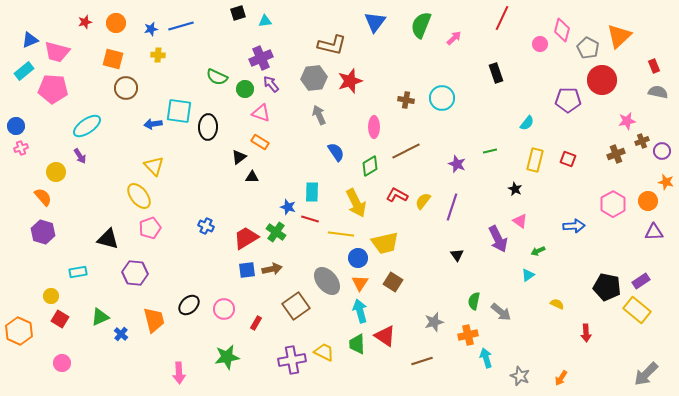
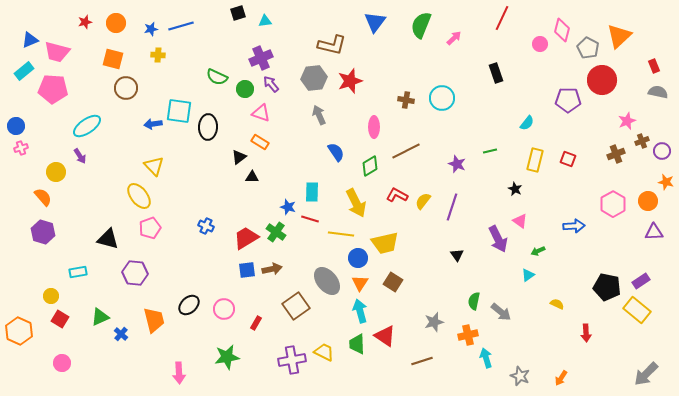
pink star at (627, 121): rotated 12 degrees counterclockwise
